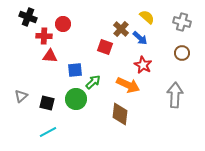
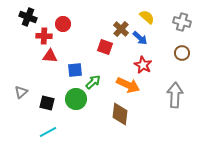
gray triangle: moved 4 px up
